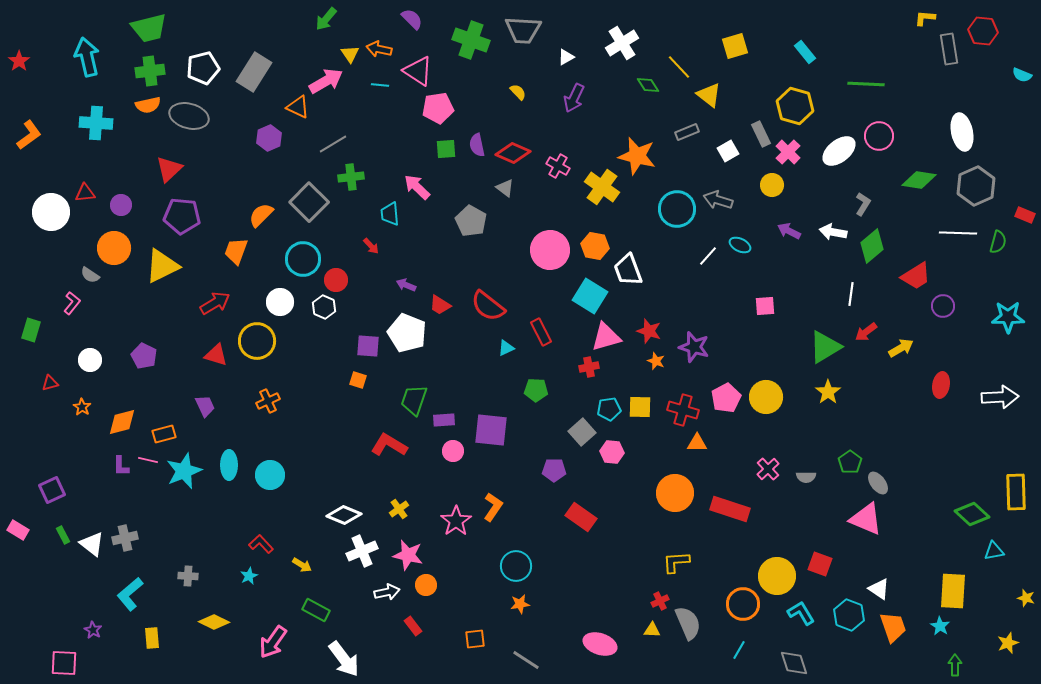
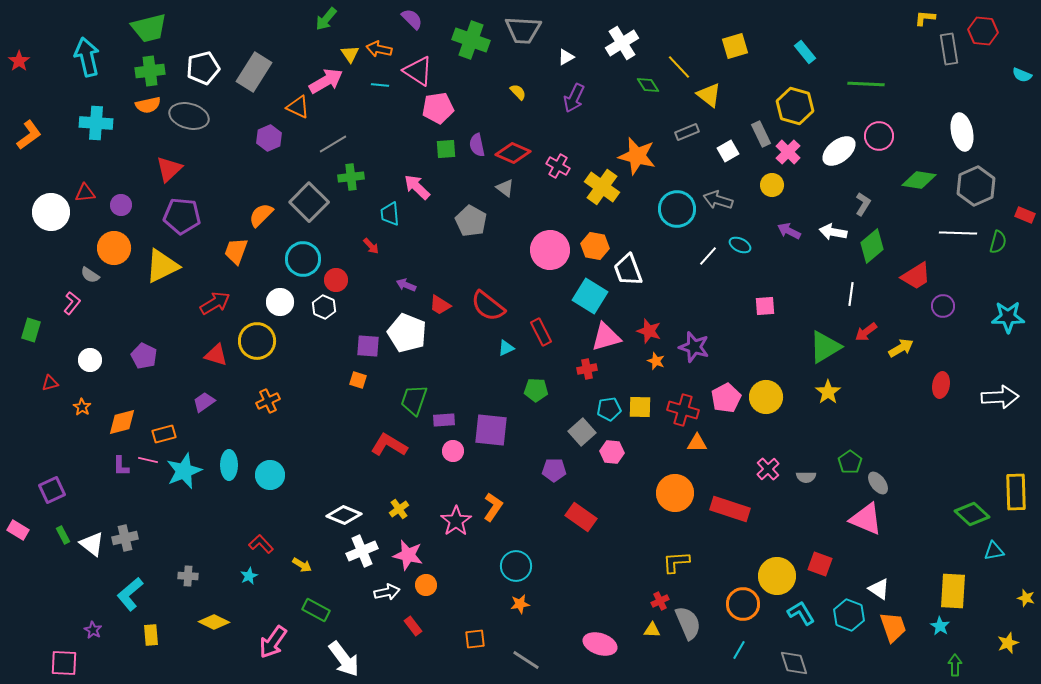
red cross at (589, 367): moved 2 px left, 2 px down
purple trapezoid at (205, 406): moved 1 px left, 4 px up; rotated 100 degrees counterclockwise
yellow rectangle at (152, 638): moved 1 px left, 3 px up
